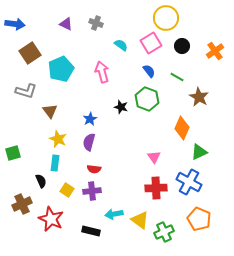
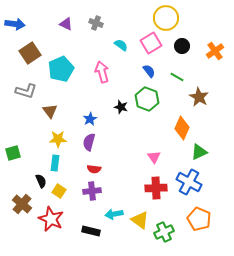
yellow star: rotated 24 degrees counterclockwise
yellow square: moved 8 px left, 1 px down
brown cross: rotated 24 degrees counterclockwise
